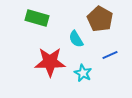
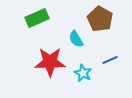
green rectangle: rotated 40 degrees counterclockwise
blue line: moved 5 px down
